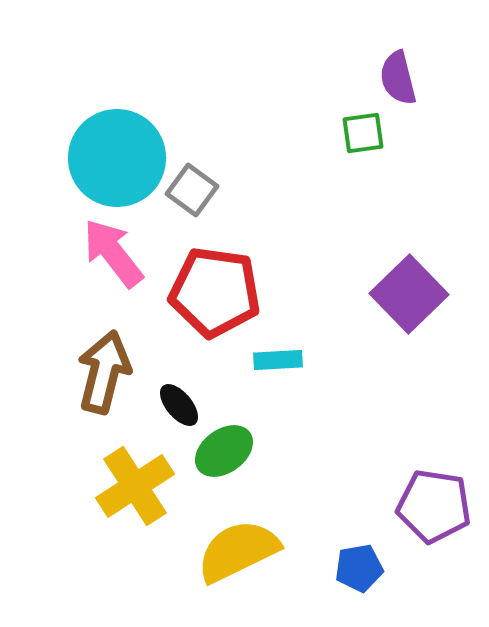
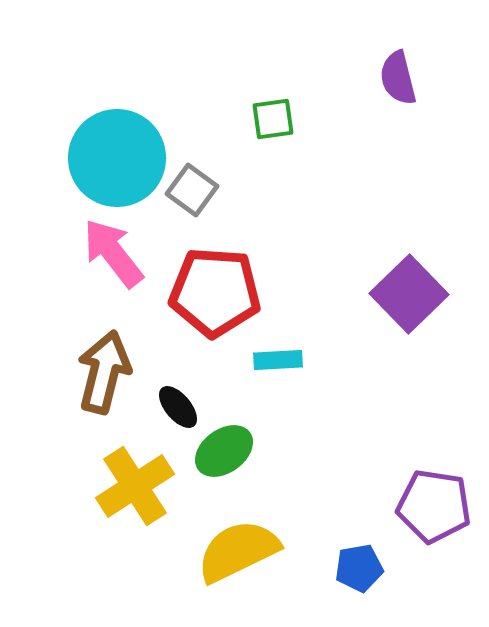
green square: moved 90 px left, 14 px up
red pentagon: rotated 4 degrees counterclockwise
black ellipse: moved 1 px left, 2 px down
